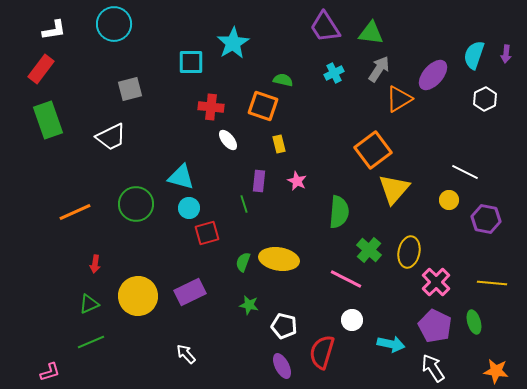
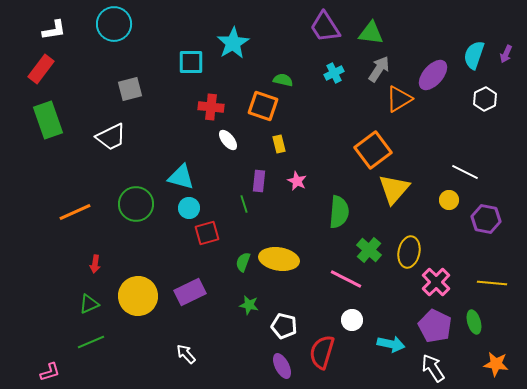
purple arrow at (506, 54): rotated 18 degrees clockwise
orange star at (496, 371): moved 7 px up
